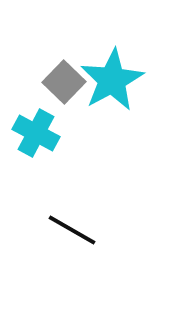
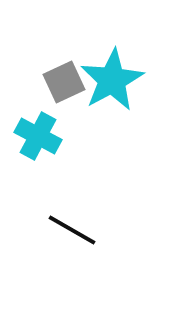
gray square: rotated 21 degrees clockwise
cyan cross: moved 2 px right, 3 px down
